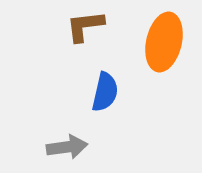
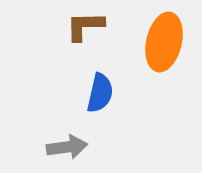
brown L-shape: rotated 6 degrees clockwise
blue semicircle: moved 5 px left, 1 px down
